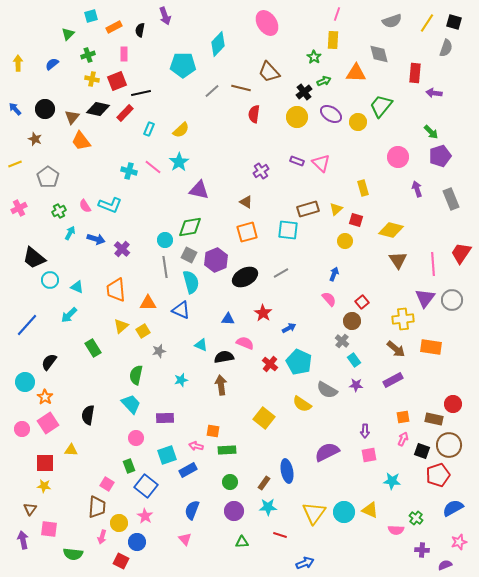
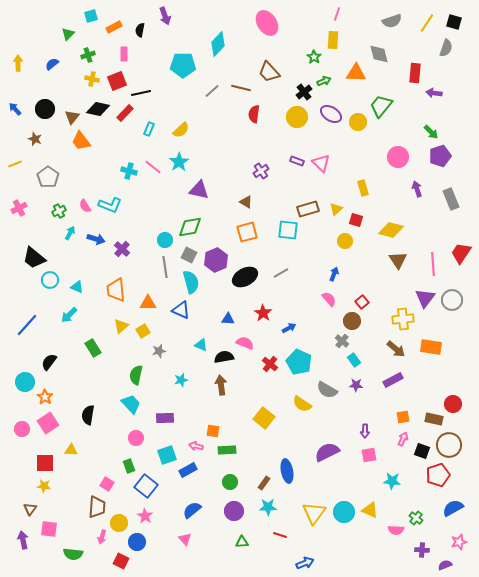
blue semicircle at (192, 510): rotated 30 degrees clockwise
